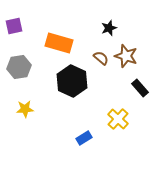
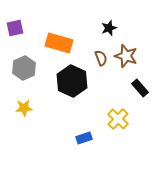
purple square: moved 1 px right, 2 px down
brown semicircle: rotated 28 degrees clockwise
gray hexagon: moved 5 px right, 1 px down; rotated 15 degrees counterclockwise
yellow star: moved 1 px left, 1 px up
blue rectangle: rotated 14 degrees clockwise
